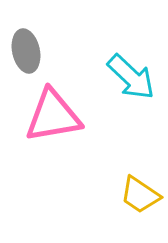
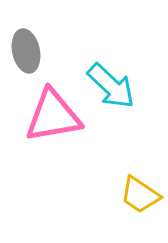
cyan arrow: moved 20 px left, 9 px down
